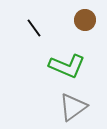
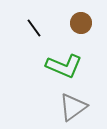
brown circle: moved 4 px left, 3 px down
green L-shape: moved 3 px left
